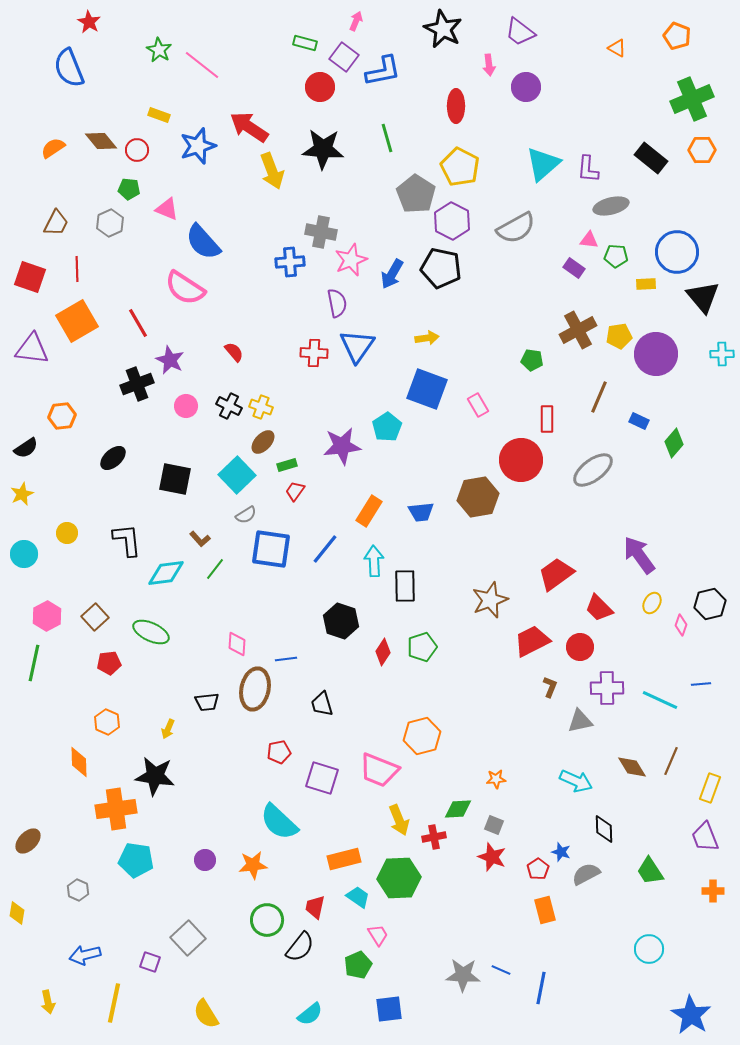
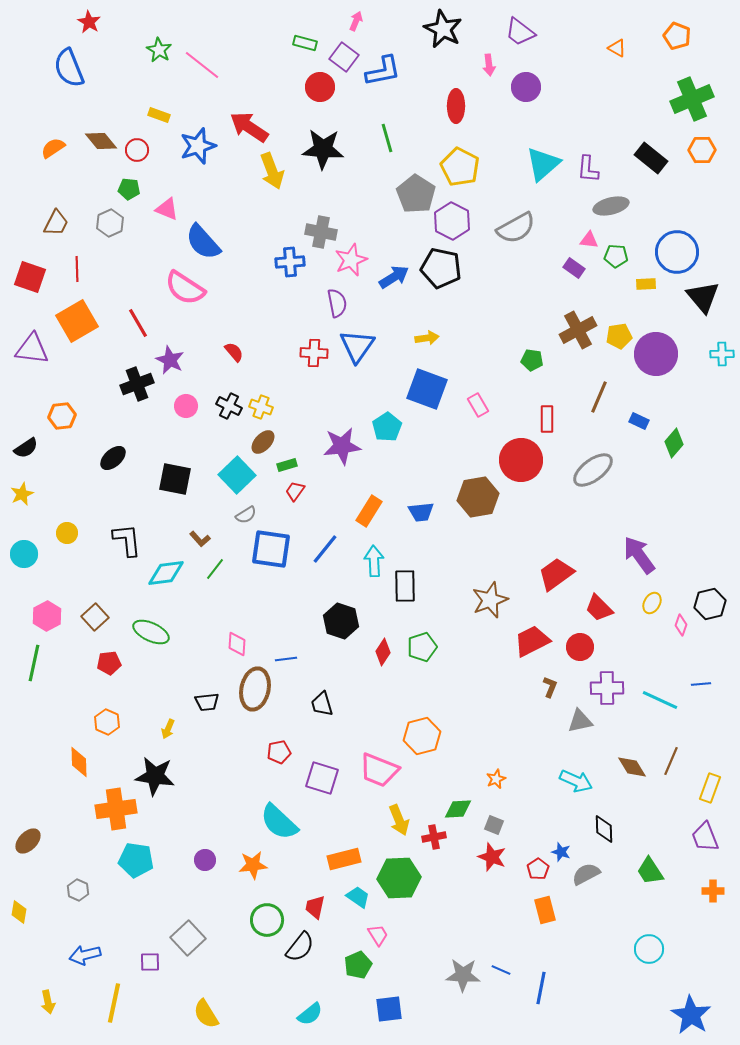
blue arrow at (392, 274): moved 2 px right, 3 px down; rotated 152 degrees counterclockwise
orange star at (496, 779): rotated 18 degrees counterclockwise
yellow diamond at (17, 913): moved 2 px right, 1 px up
purple square at (150, 962): rotated 20 degrees counterclockwise
